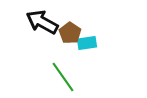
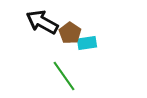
green line: moved 1 px right, 1 px up
